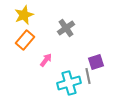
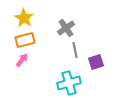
yellow star: moved 3 px down; rotated 18 degrees counterclockwise
orange rectangle: rotated 36 degrees clockwise
pink arrow: moved 24 px left
gray line: moved 13 px left, 26 px up
